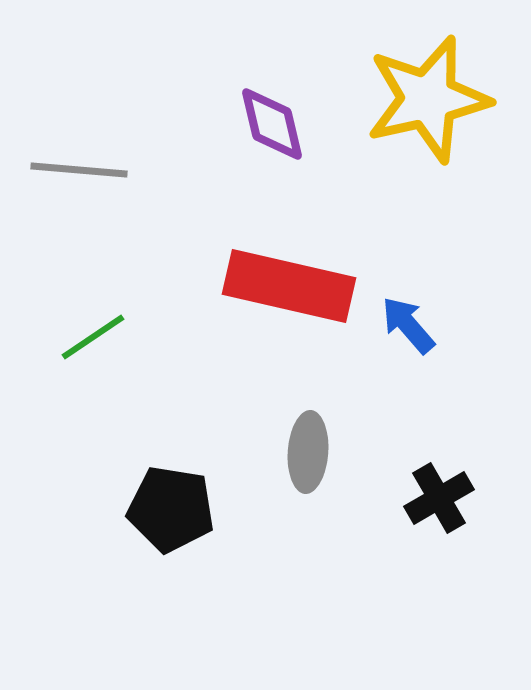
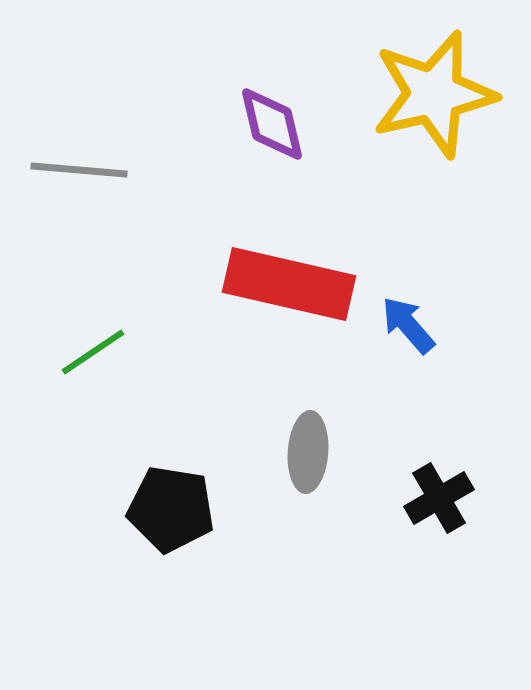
yellow star: moved 6 px right, 5 px up
red rectangle: moved 2 px up
green line: moved 15 px down
